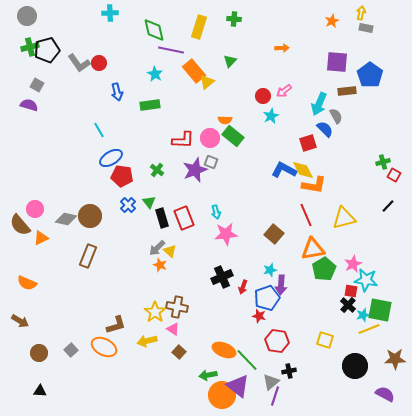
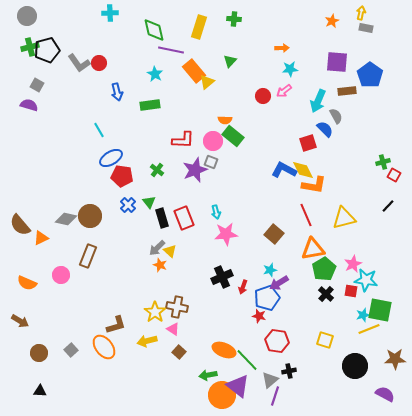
cyan arrow at (319, 104): moved 1 px left, 3 px up
cyan star at (271, 116): moved 19 px right, 47 px up; rotated 21 degrees clockwise
pink circle at (210, 138): moved 3 px right, 3 px down
pink circle at (35, 209): moved 26 px right, 66 px down
purple arrow at (281, 285): moved 2 px left, 2 px up; rotated 54 degrees clockwise
black cross at (348, 305): moved 22 px left, 11 px up
orange ellipse at (104, 347): rotated 25 degrees clockwise
gray triangle at (271, 382): moved 1 px left, 2 px up
